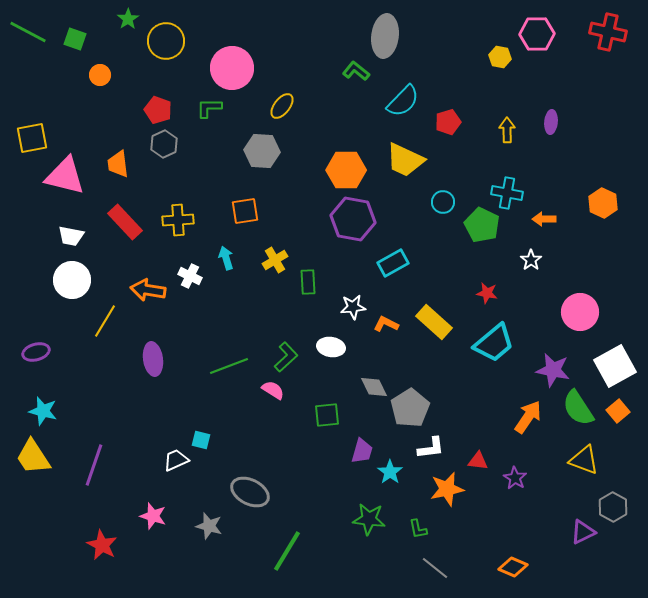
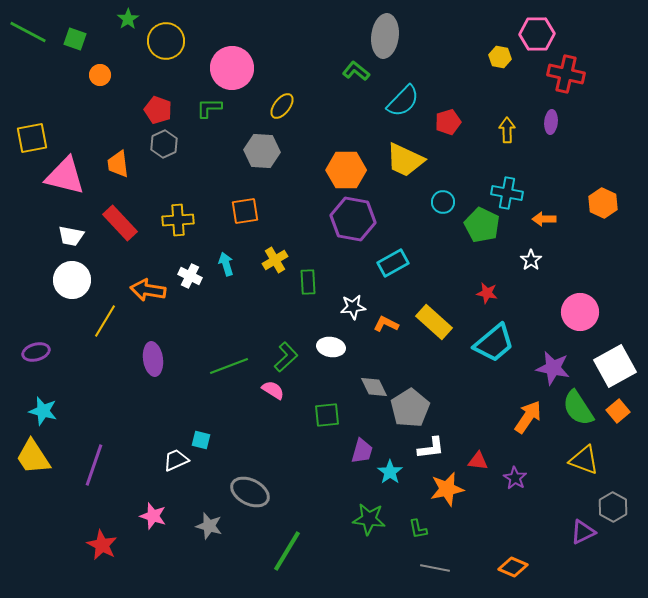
red cross at (608, 32): moved 42 px left, 42 px down
red rectangle at (125, 222): moved 5 px left, 1 px down
cyan arrow at (226, 258): moved 6 px down
purple star at (553, 370): moved 2 px up
gray line at (435, 568): rotated 28 degrees counterclockwise
